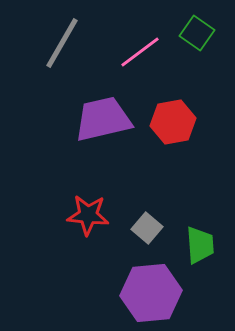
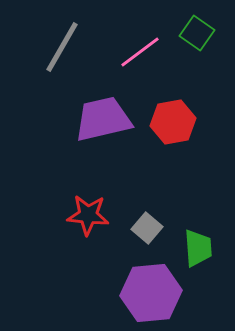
gray line: moved 4 px down
green trapezoid: moved 2 px left, 3 px down
